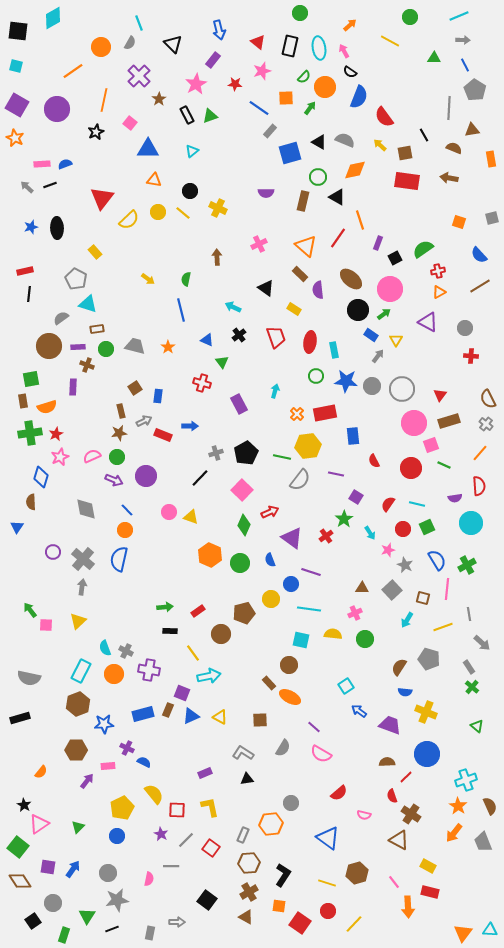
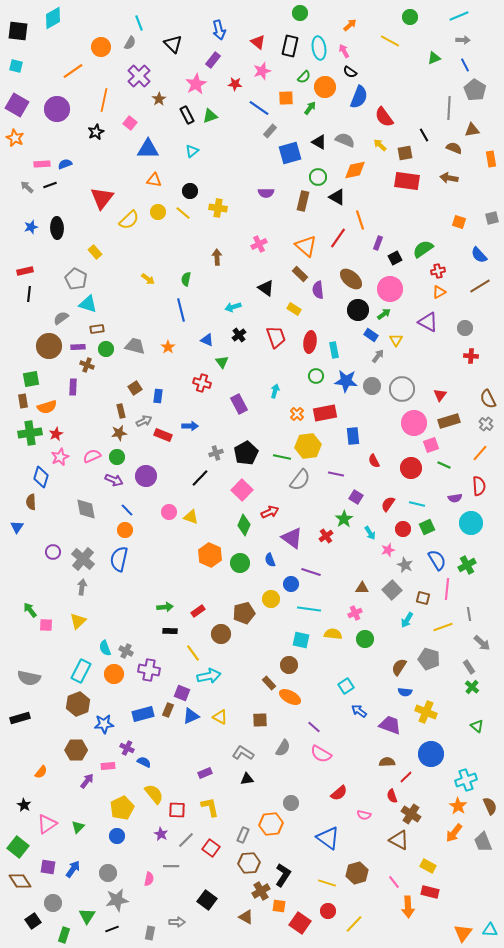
green triangle at (434, 58): rotated 24 degrees counterclockwise
yellow cross at (218, 208): rotated 18 degrees counterclockwise
cyan arrow at (233, 307): rotated 42 degrees counterclockwise
blue circle at (427, 754): moved 4 px right
pink triangle at (39, 824): moved 8 px right
brown cross at (249, 892): moved 12 px right, 1 px up
